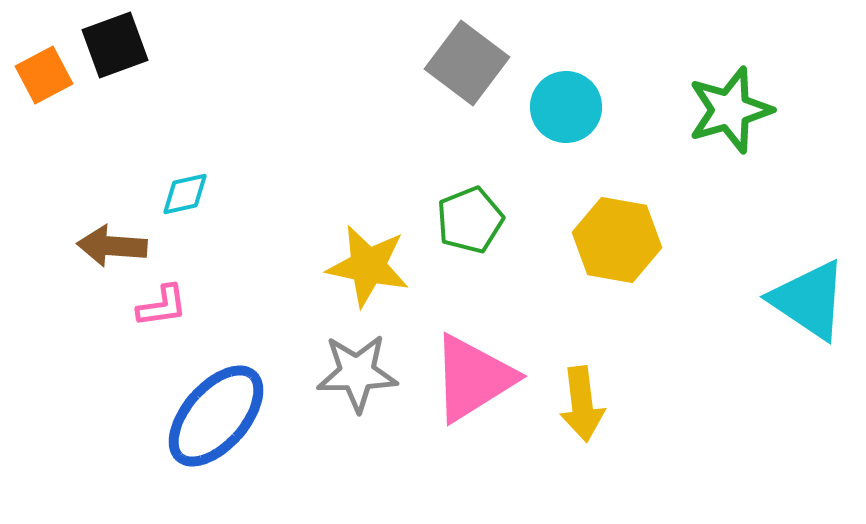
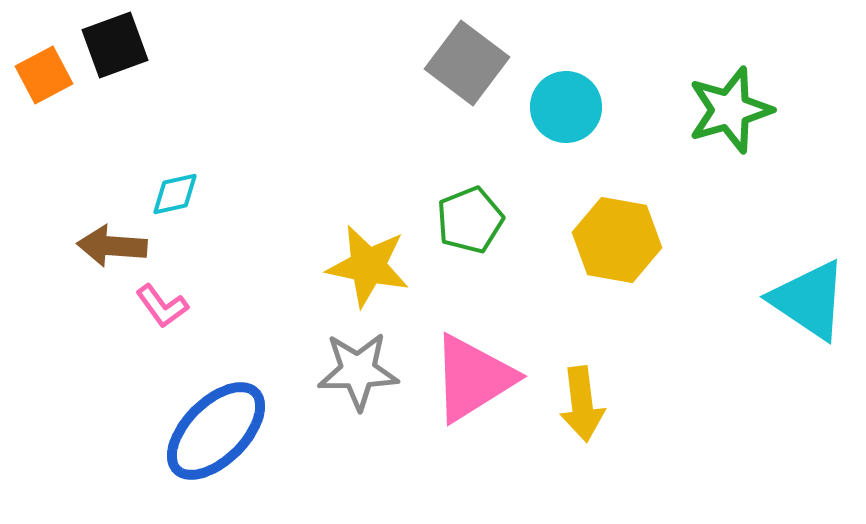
cyan diamond: moved 10 px left
pink L-shape: rotated 62 degrees clockwise
gray star: moved 1 px right, 2 px up
blue ellipse: moved 15 px down; rotated 4 degrees clockwise
